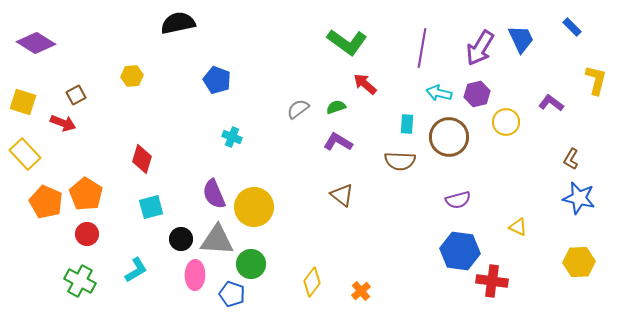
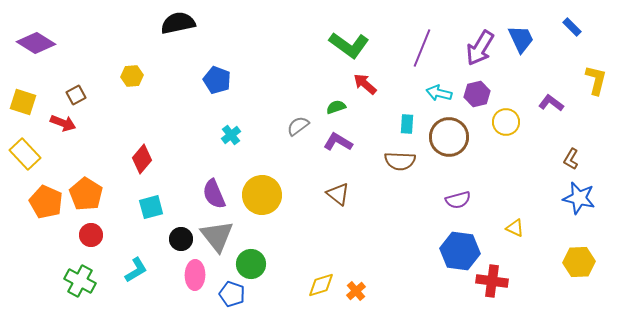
green L-shape at (347, 42): moved 2 px right, 3 px down
purple line at (422, 48): rotated 12 degrees clockwise
gray semicircle at (298, 109): moved 17 px down
cyan cross at (232, 137): moved 1 px left, 2 px up; rotated 30 degrees clockwise
red diamond at (142, 159): rotated 24 degrees clockwise
brown triangle at (342, 195): moved 4 px left, 1 px up
yellow circle at (254, 207): moved 8 px right, 12 px up
yellow triangle at (518, 227): moved 3 px left, 1 px down
red circle at (87, 234): moved 4 px right, 1 px down
gray triangle at (217, 240): moved 4 px up; rotated 48 degrees clockwise
yellow diamond at (312, 282): moved 9 px right, 3 px down; rotated 36 degrees clockwise
orange cross at (361, 291): moved 5 px left
